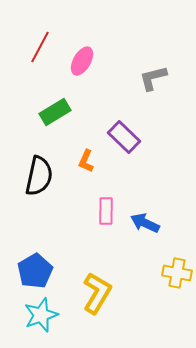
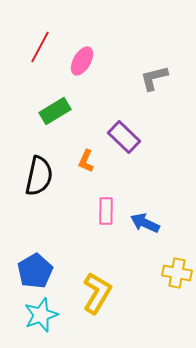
gray L-shape: moved 1 px right
green rectangle: moved 1 px up
